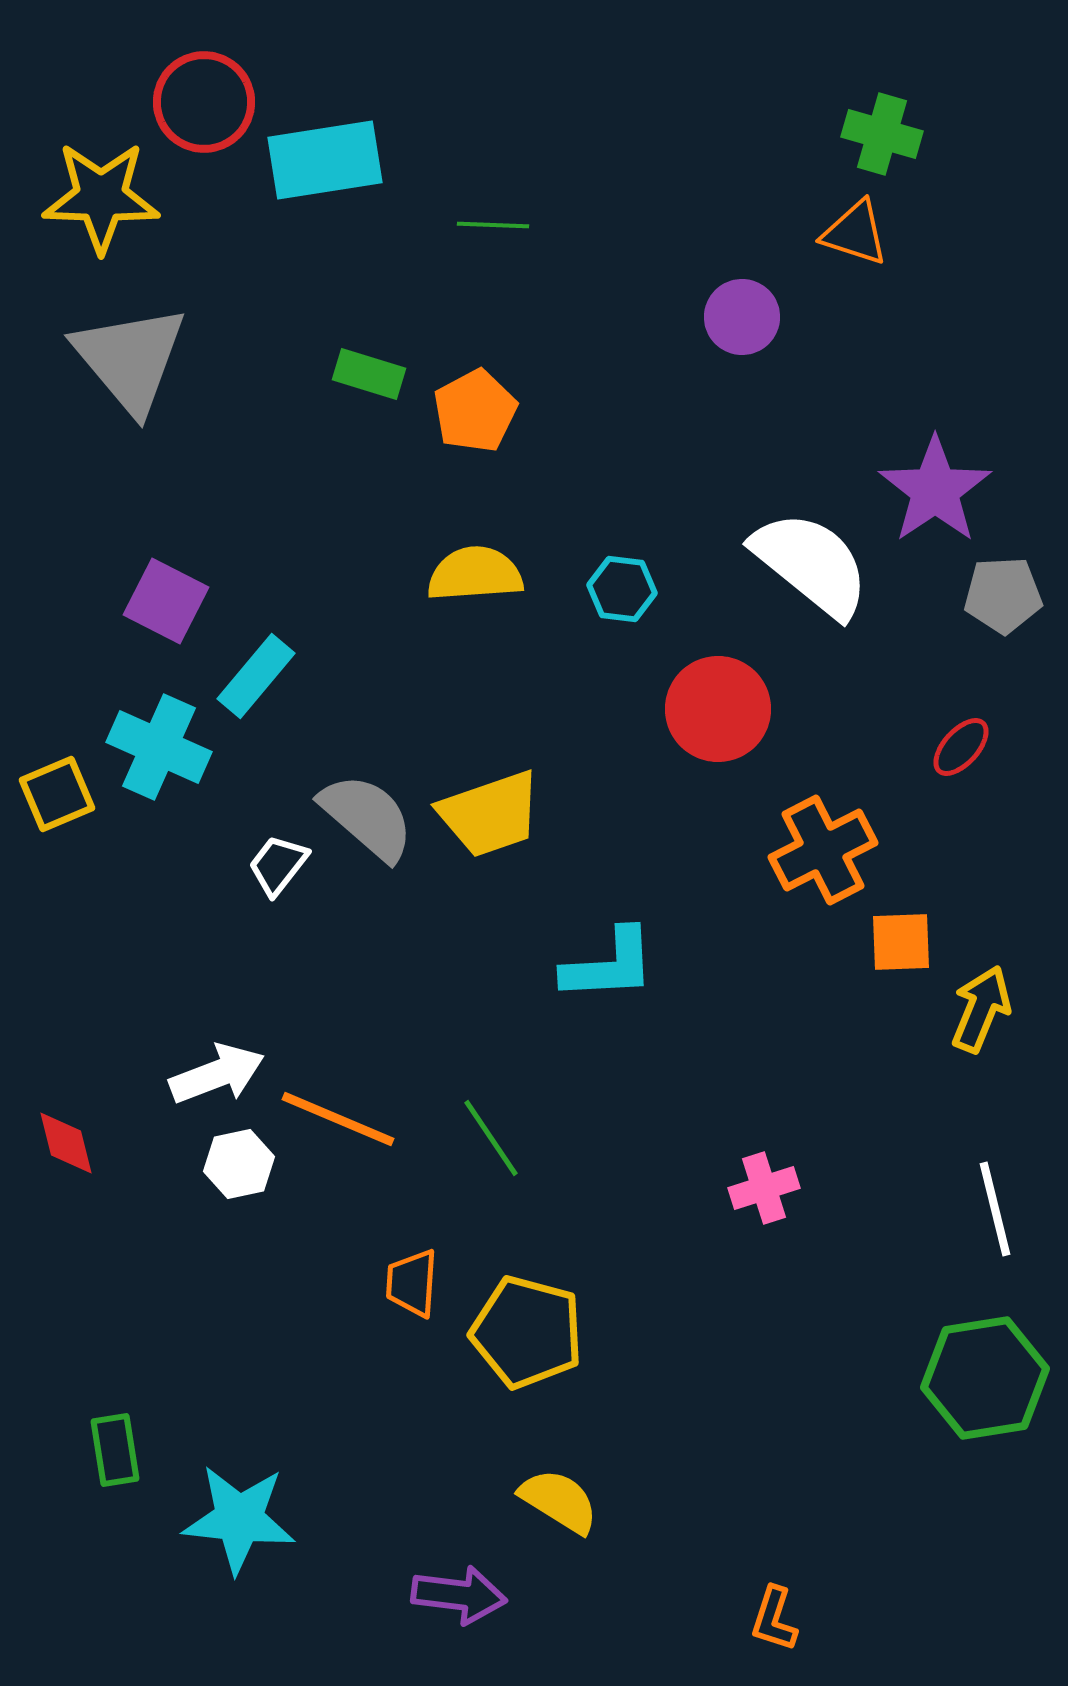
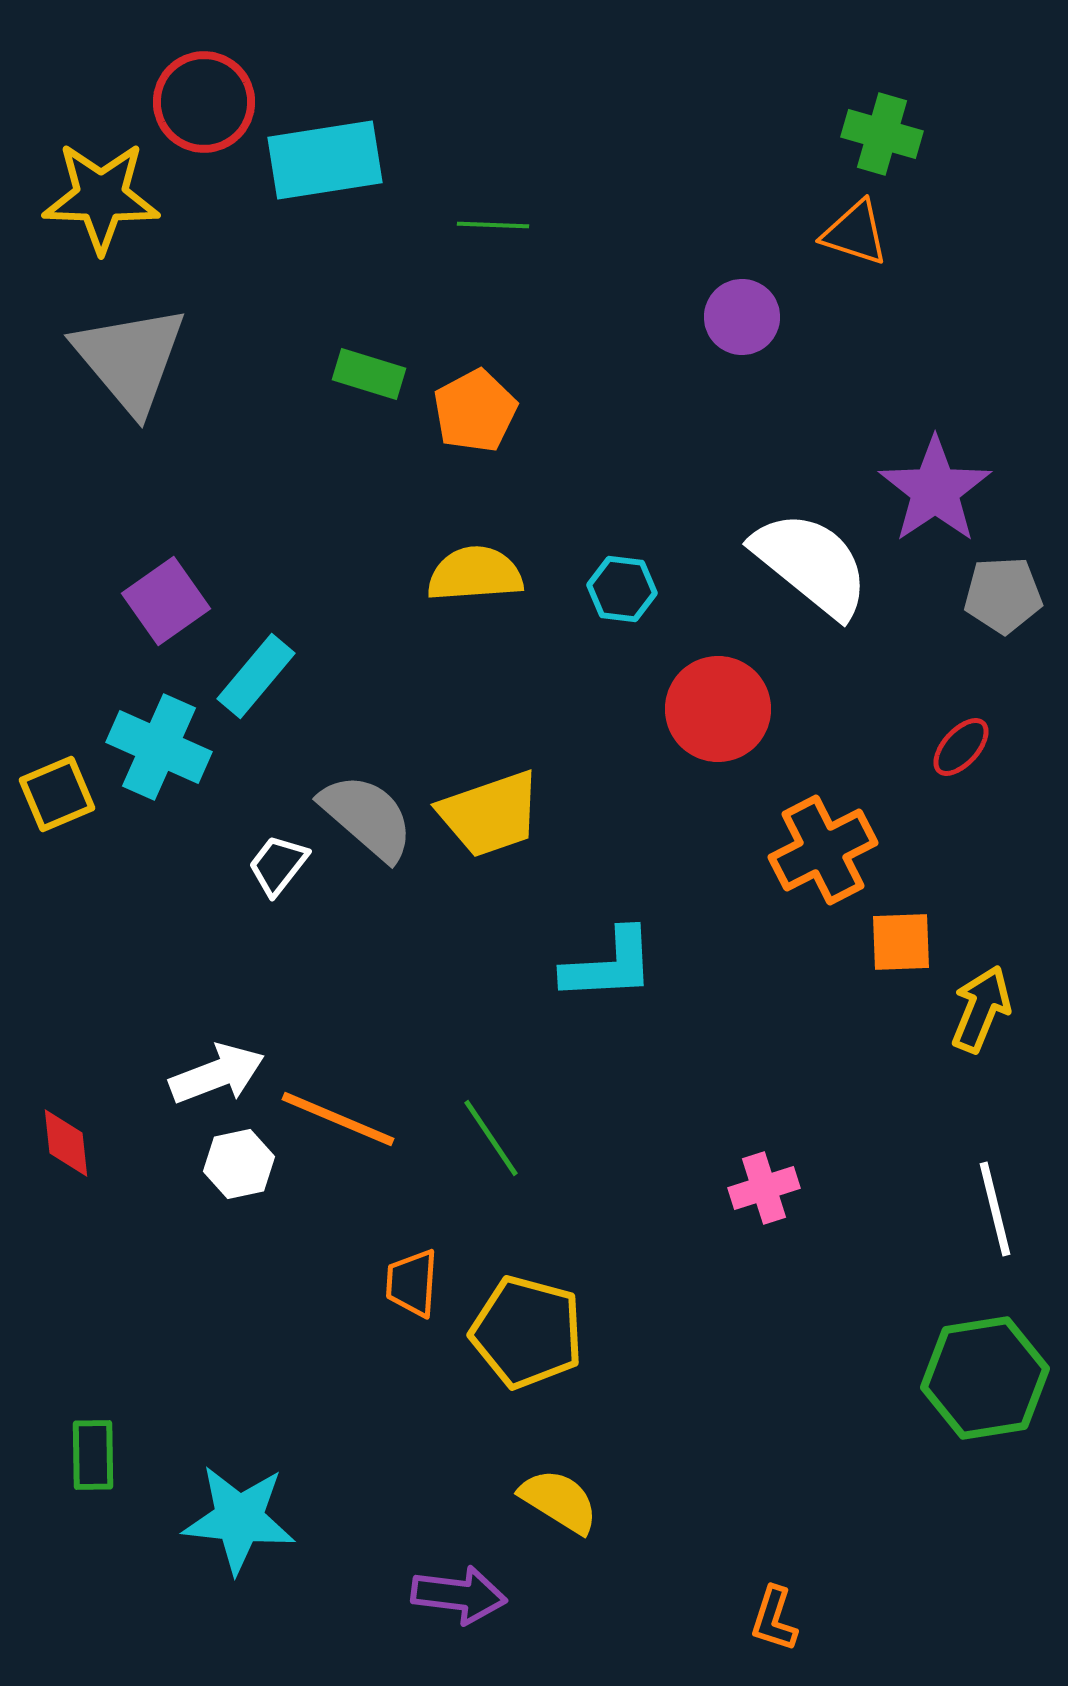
purple square at (166, 601): rotated 28 degrees clockwise
red diamond at (66, 1143): rotated 8 degrees clockwise
green rectangle at (115, 1450): moved 22 px left, 5 px down; rotated 8 degrees clockwise
